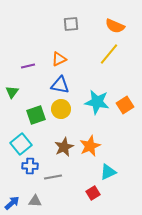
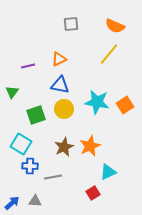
yellow circle: moved 3 px right
cyan square: rotated 20 degrees counterclockwise
